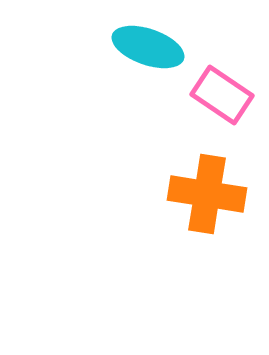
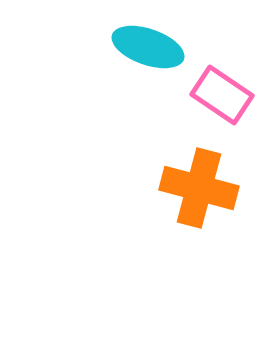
orange cross: moved 8 px left, 6 px up; rotated 6 degrees clockwise
